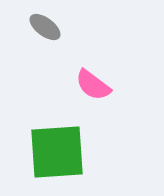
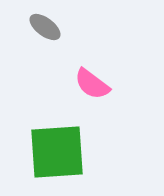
pink semicircle: moved 1 px left, 1 px up
